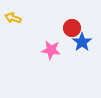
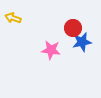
red circle: moved 1 px right
blue star: rotated 24 degrees clockwise
